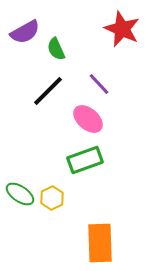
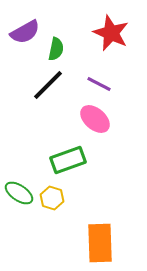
red star: moved 11 px left, 4 px down
green semicircle: rotated 145 degrees counterclockwise
purple line: rotated 20 degrees counterclockwise
black line: moved 6 px up
pink ellipse: moved 7 px right
green rectangle: moved 17 px left
green ellipse: moved 1 px left, 1 px up
yellow hexagon: rotated 15 degrees counterclockwise
